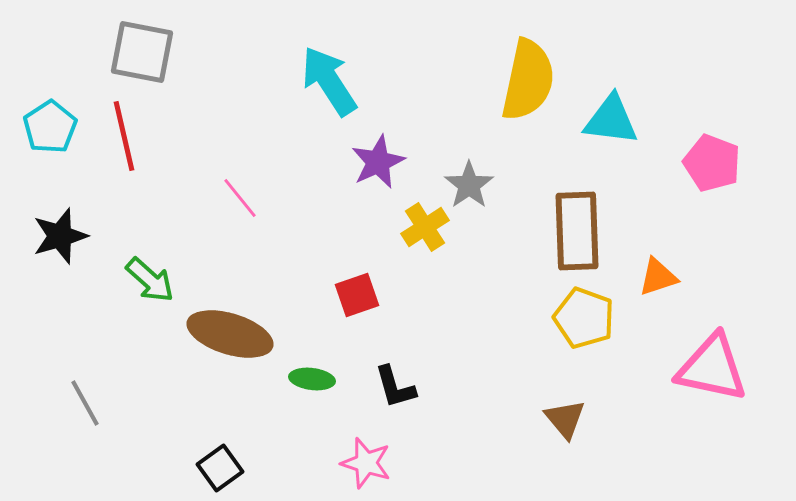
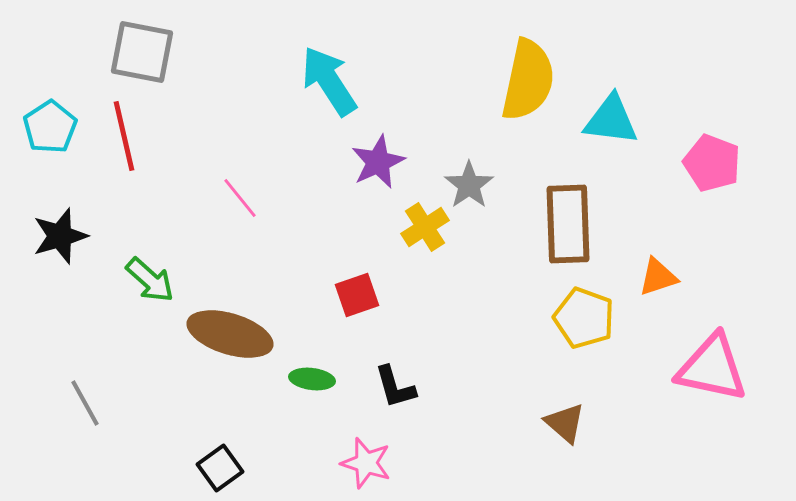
brown rectangle: moved 9 px left, 7 px up
brown triangle: moved 4 px down; rotated 9 degrees counterclockwise
